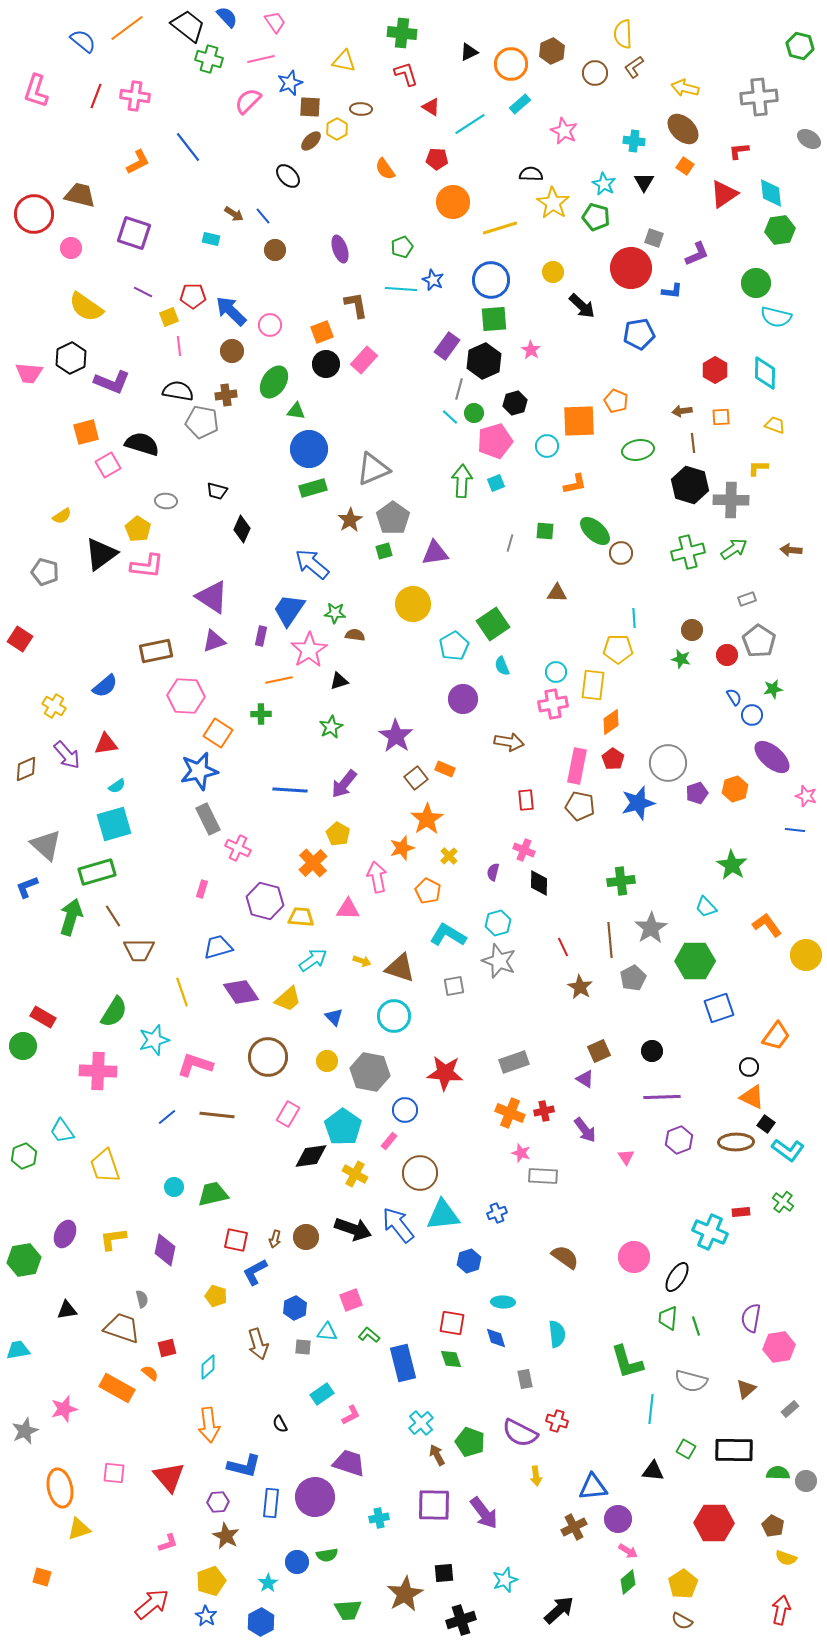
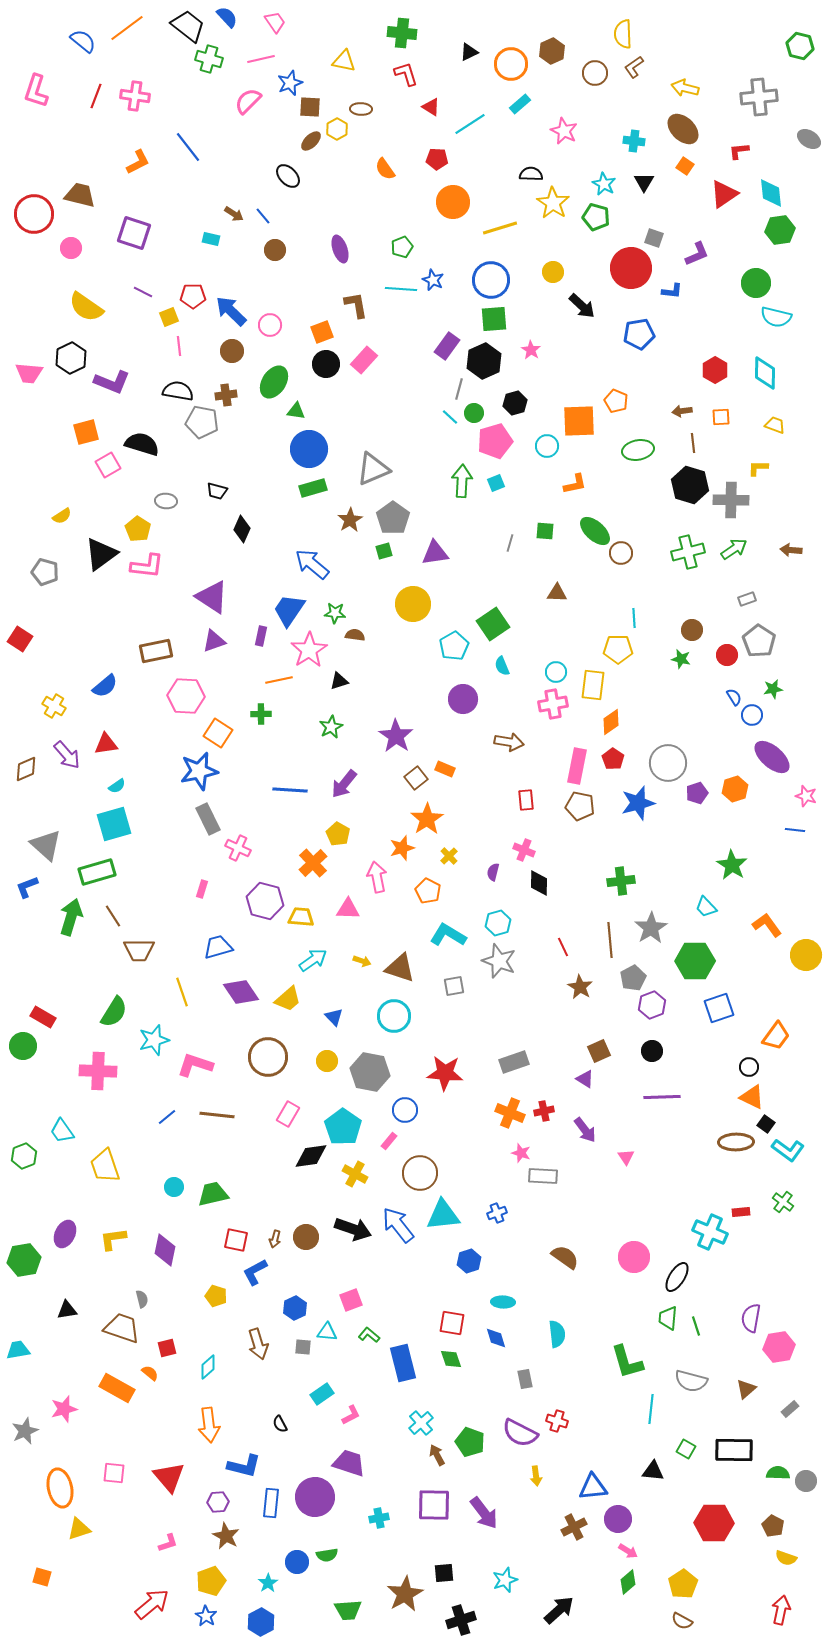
purple hexagon at (679, 1140): moved 27 px left, 135 px up
